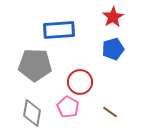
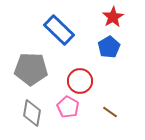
blue rectangle: rotated 48 degrees clockwise
blue pentagon: moved 4 px left, 2 px up; rotated 15 degrees counterclockwise
gray pentagon: moved 4 px left, 4 px down
red circle: moved 1 px up
